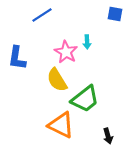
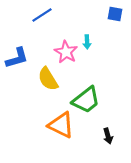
blue L-shape: rotated 115 degrees counterclockwise
yellow semicircle: moved 9 px left, 1 px up
green trapezoid: moved 1 px right, 1 px down
